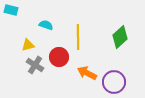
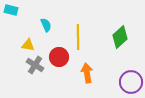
cyan semicircle: rotated 48 degrees clockwise
yellow triangle: rotated 24 degrees clockwise
orange arrow: rotated 54 degrees clockwise
purple circle: moved 17 px right
